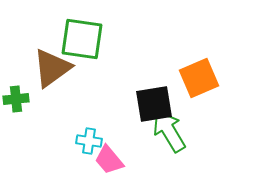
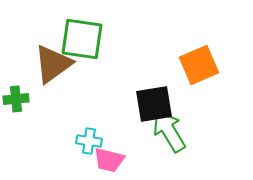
brown triangle: moved 1 px right, 4 px up
orange square: moved 13 px up
pink trapezoid: rotated 36 degrees counterclockwise
